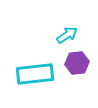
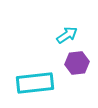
cyan rectangle: moved 9 px down
